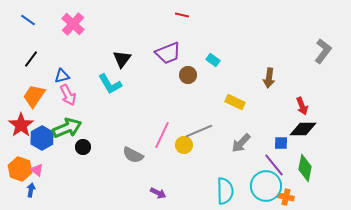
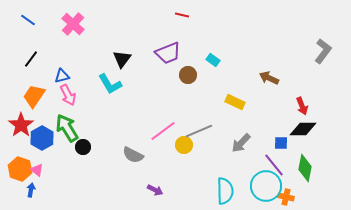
brown arrow: rotated 108 degrees clockwise
green arrow: rotated 100 degrees counterclockwise
pink line: moved 1 px right, 4 px up; rotated 28 degrees clockwise
purple arrow: moved 3 px left, 3 px up
